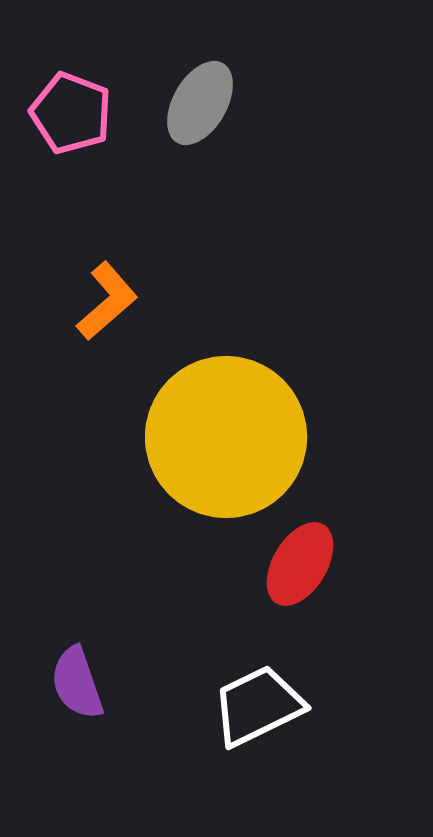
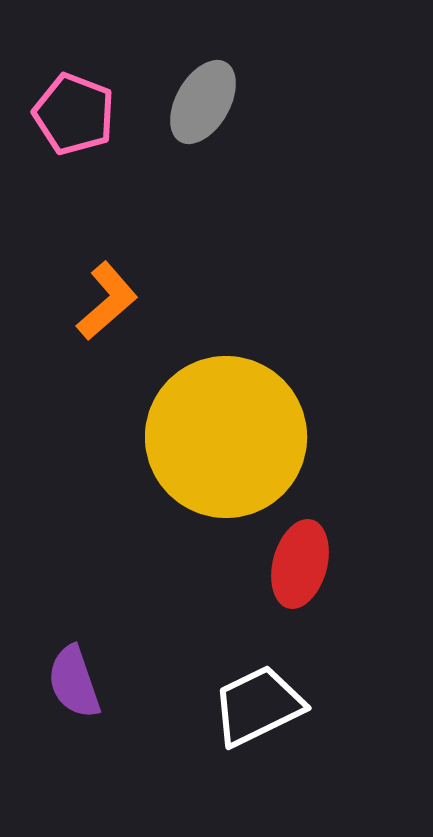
gray ellipse: moved 3 px right, 1 px up
pink pentagon: moved 3 px right, 1 px down
red ellipse: rotated 16 degrees counterclockwise
purple semicircle: moved 3 px left, 1 px up
